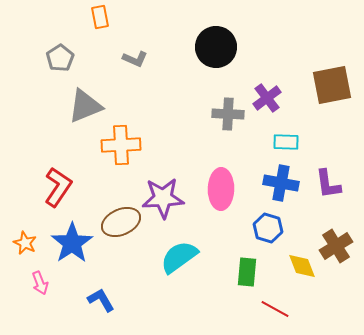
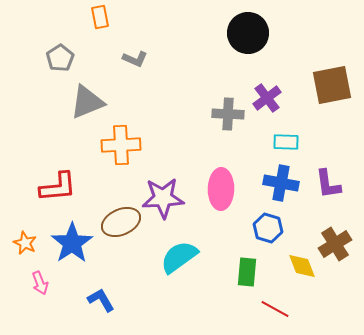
black circle: moved 32 px right, 14 px up
gray triangle: moved 2 px right, 4 px up
red L-shape: rotated 51 degrees clockwise
brown cross: moved 1 px left, 2 px up
